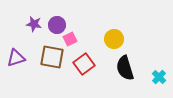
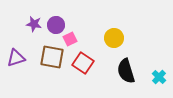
purple circle: moved 1 px left
yellow circle: moved 1 px up
red square: moved 1 px left, 1 px up; rotated 20 degrees counterclockwise
black semicircle: moved 1 px right, 3 px down
